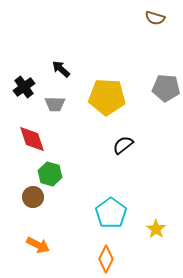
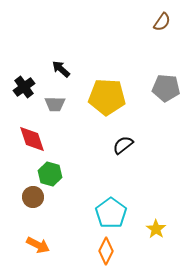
brown semicircle: moved 7 px right, 4 px down; rotated 72 degrees counterclockwise
orange diamond: moved 8 px up
